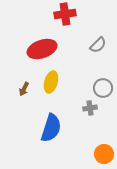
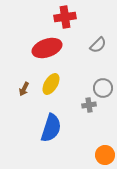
red cross: moved 3 px down
red ellipse: moved 5 px right, 1 px up
yellow ellipse: moved 2 px down; rotated 15 degrees clockwise
gray cross: moved 1 px left, 3 px up
orange circle: moved 1 px right, 1 px down
